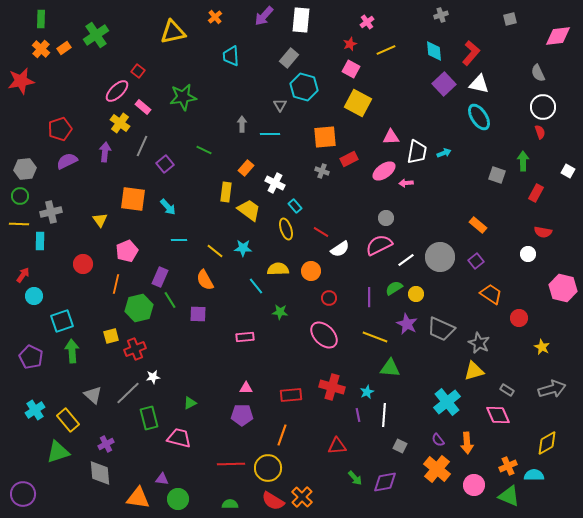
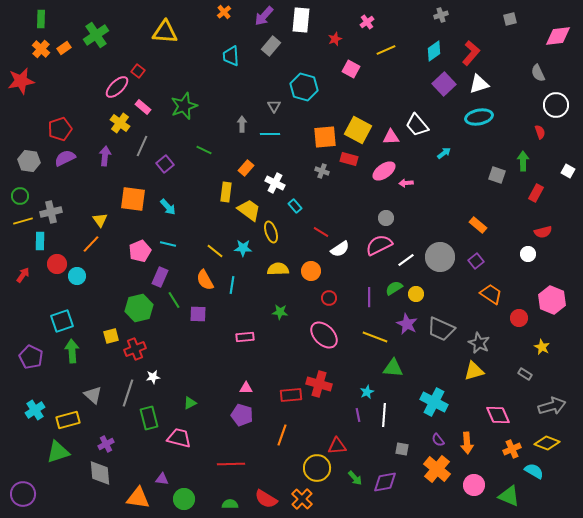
orange cross at (215, 17): moved 9 px right, 5 px up
yellow triangle at (173, 32): moved 8 px left; rotated 16 degrees clockwise
red star at (350, 44): moved 15 px left, 5 px up
cyan diamond at (434, 51): rotated 60 degrees clockwise
gray rectangle at (289, 58): moved 18 px left, 12 px up
white triangle at (479, 84): rotated 30 degrees counterclockwise
pink ellipse at (117, 91): moved 4 px up
green star at (183, 97): moved 1 px right, 9 px down; rotated 12 degrees counterclockwise
yellow square at (358, 103): moved 27 px down
gray triangle at (280, 105): moved 6 px left, 1 px down
white circle at (543, 107): moved 13 px right, 2 px up
cyan ellipse at (479, 117): rotated 68 degrees counterclockwise
purple arrow at (105, 152): moved 4 px down
white trapezoid at (417, 152): moved 27 px up; rotated 130 degrees clockwise
cyan arrow at (444, 153): rotated 16 degrees counterclockwise
red rectangle at (349, 159): rotated 42 degrees clockwise
purple semicircle at (67, 161): moved 2 px left, 3 px up
gray hexagon at (25, 169): moved 4 px right, 8 px up; rotated 15 degrees clockwise
yellow line at (19, 224): moved 4 px right, 3 px up; rotated 18 degrees counterclockwise
yellow ellipse at (286, 229): moved 15 px left, 3 px down
red semicircle at (543, 232): rotated 24 degrees counterclockwise
cyan line at (179, 240): moved 11 px left, 4 px down; rotated 14 degrees clockwise
pink pentagon at (127, 251): moved 13 px right
red circle at (83, 264): moved 26 px left
orange line at (116, 284): moved 25 px left, 40 px up; rotated 30 degrees clockwise
cyan line at (256, 286): moved 24 px left, 1 px up; rotated 48 degrees clockwise
pink hexagon at (563, 288): moved 11 px left, 12 px down; rotated 8 degrees clockwise
cyan circle at (34, 296): moved 43 px right, 20 px up
green line at (170, 300): moved 4 px right
green triangle at (390, 368): moved 3 px right
red cross at (332, 387): moved 13 px left, 3 px up
gray arrow at (552, 389): moved 17 px down
gray rectangle at (507, 390): moved 18 px right, 16 px up
gray line at (128, 393): rotated 28 degrees counterclockwise
cyan cross at (447, 402): moved 13 px left; rotated 24 degrees counterclockwise
purple pentagon at (242, 415): rotated 15 degrees clockwise
yellow rectangle at (68, 420): rotated 65 degrees counterclockwise
yellow diamond at (547, 443): rotated 50 degrees clockwise
gray square at (400, 446): moved 2 px right, 3 px down; rotated 16 degrees counterclockwise
orange cross at (508, 466): moved 4 px right, 17 px up
yellow circle at (268, 468): moved 49 px right
cyan semicircle at (534, 475): moved 4 px up; rotated 30 degrees clockwise
orange cross at (302, 497): moved 2 px down
green circle at (178, 499): moved 6 px right
red semicircle at (273, 501): moved 7 px left, 2 px up
